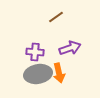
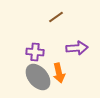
purple arrow: moved 7 px right; rotated 15 degrees clockwise
gray ellipse: moved 3 px down; rotated 60 degrees clockwise
